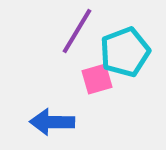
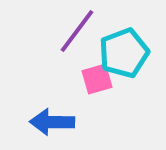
purple line: rotated 6 degrees clockwise
cyan pentagon: moved 1 px left, 1 px down
